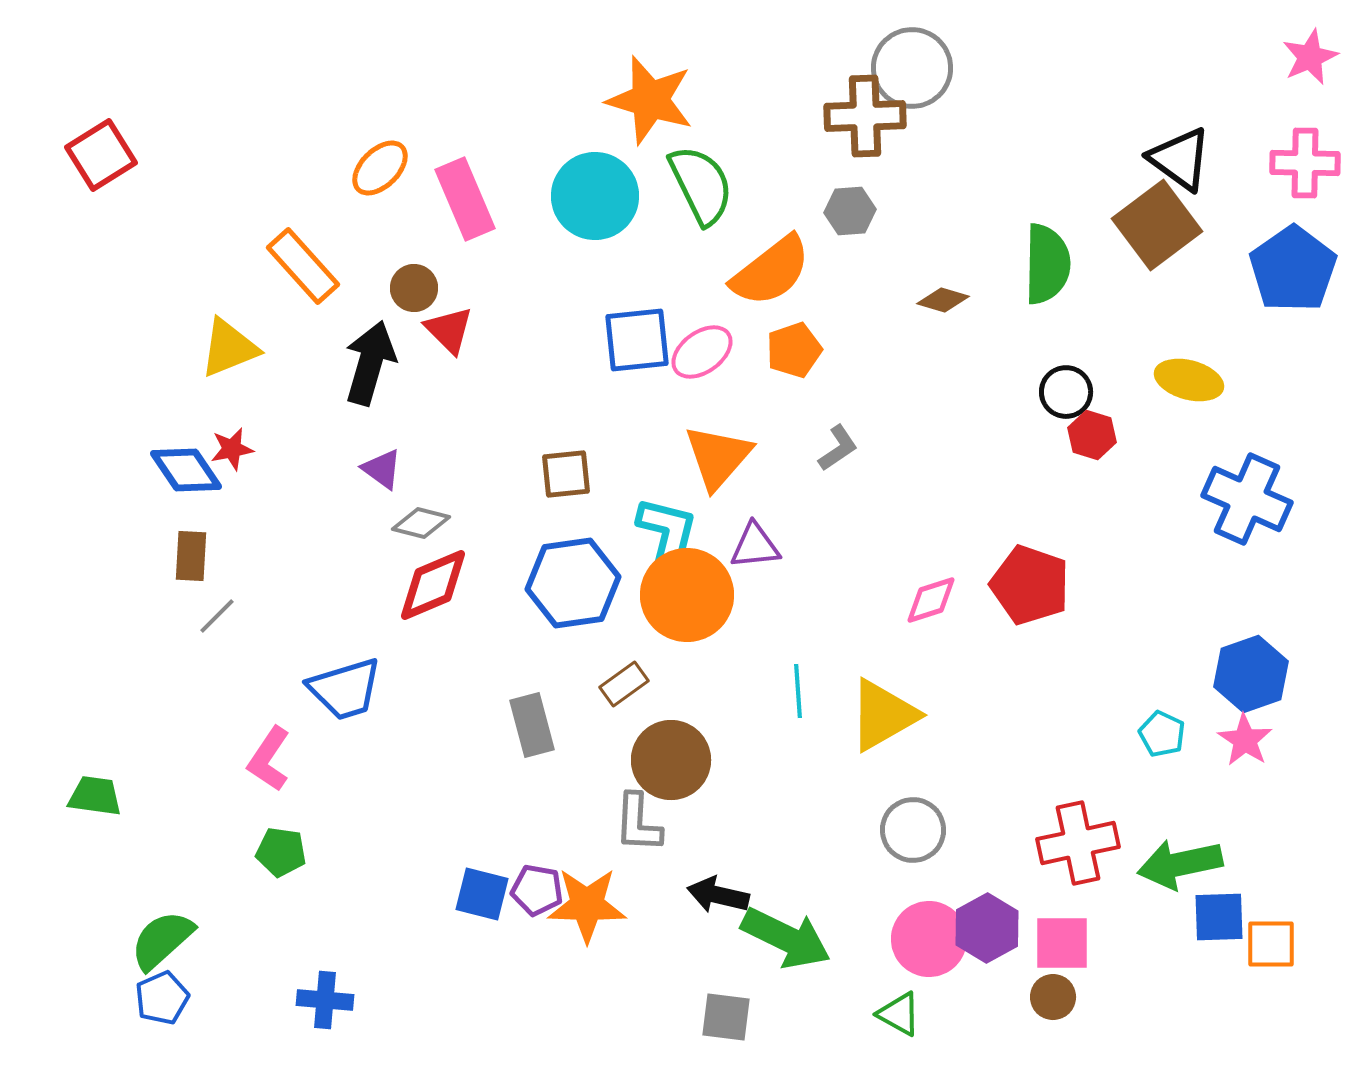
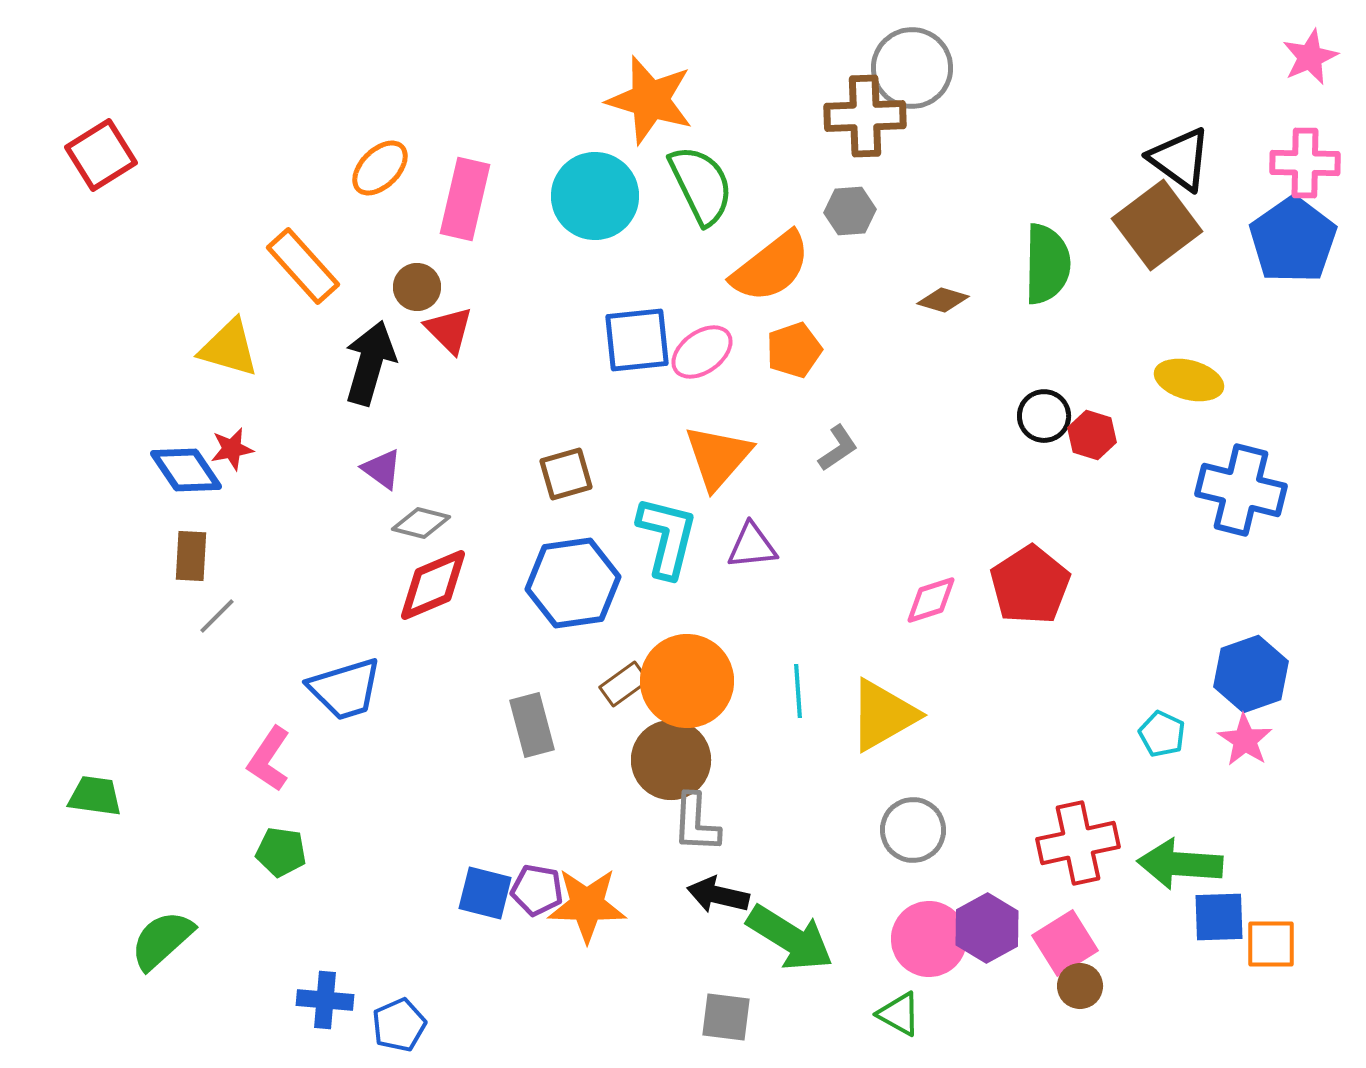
pink rectangle at (465, 199): rotated 36 degrees clockwise
blue pentagon at (1293, 269): moved 29 px up
orange semicircle at (771, 271): moved 4 px up
brown circle at (414, 288): moved 3 px right, 1 px up
yellow triangle at (229, 348): rotated 38 degrees clockwise
black circle at (1066, 392): moved 22 px left, 24 px down
brown square at (566, 474): rotated 10 degrees counterclockwise
blue cross at (1247, 499): moved 6 px left, 9 px up; rotated 10 degrees counterclockwise
purple triangle at (755, 546): moved 3 px left
red pentagon at (1030, 585): rotated 20 degrees clockwise
orange circle at (687, 595): moved 86 px down
gray L-shape at (638, 823): moved 58 px right
green arrow at (1180, 864): rotated 16 degrees clockwise
blue square at (482, 894): moved 3 px right, 1 px up
green arrow at (786, 938): moved 4 px right; rotated 6 degrees clockwise
pink square at (1062, 943): moved 3 px right; rotated 32 degrees counterclockwise
brown circle at (1053, 997): moved 27 px right, 11 px up
blue pentagon at (162, 998): moved 237 px right, 27 px down
